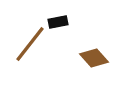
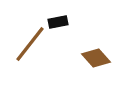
brown diamond: moved 2 px right
